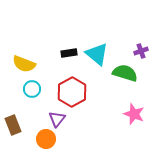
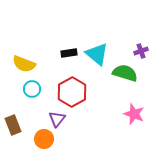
orange circle: moved 2 px left
